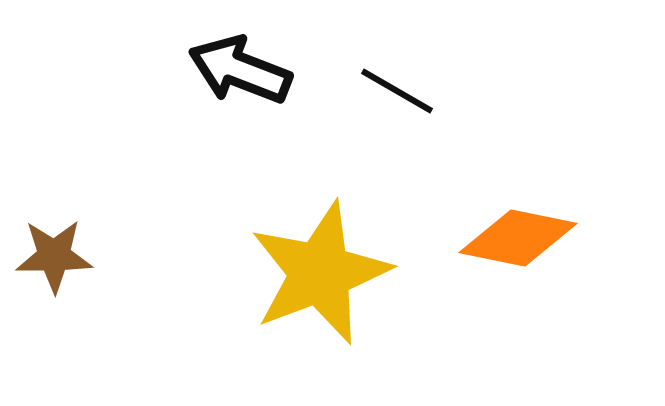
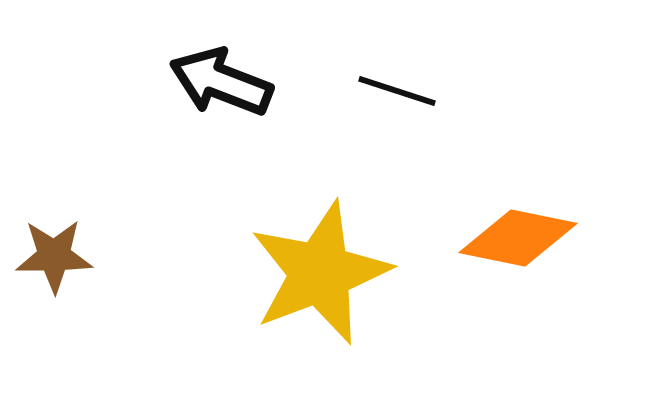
black arrow: moved 19 px left, 12 px down
black line: rotated 12 degrees counterclockwise
